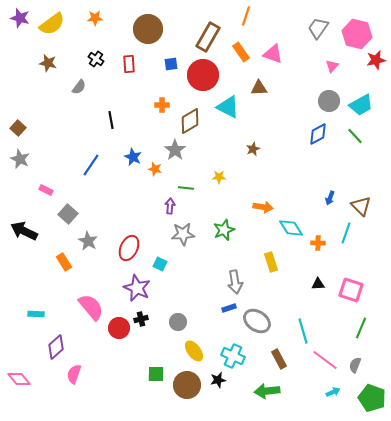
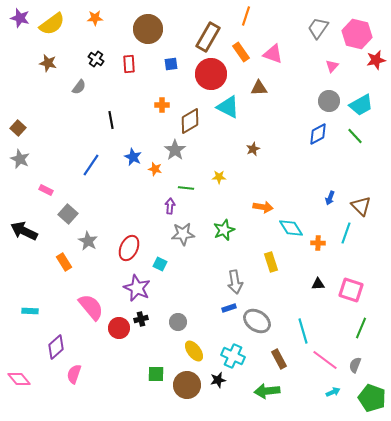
red circle at (203, 75): moved 8 px right, 1 px up
cyan rectangle at (36, 314): moved 6 px left, 3 px up
